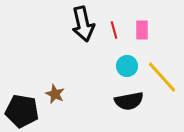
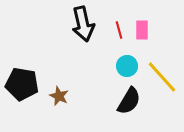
red line: moved 5 px right
brown star: moved 4 px right, 2 px down
black semicircle: rotated 48 degrees counterclockwise
black pentagon: moved 27 px up
